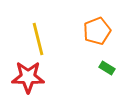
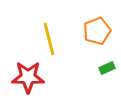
yellow line: moved 11 px right
green rectangle: rotated 56 degrees counterclockwise
